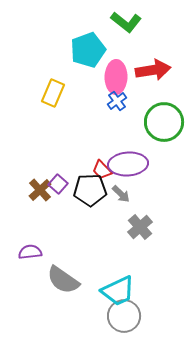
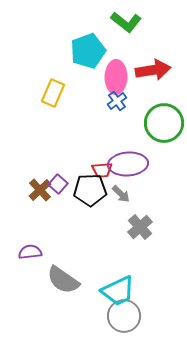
cyan pentagon: moved 1 px down
green circle: moved 1 px down
red trapezoid: rotated 50 degrees counterclockwise
